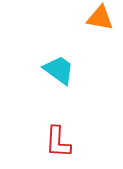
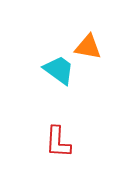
orange triangle: moved 12 px left, 29 px down
